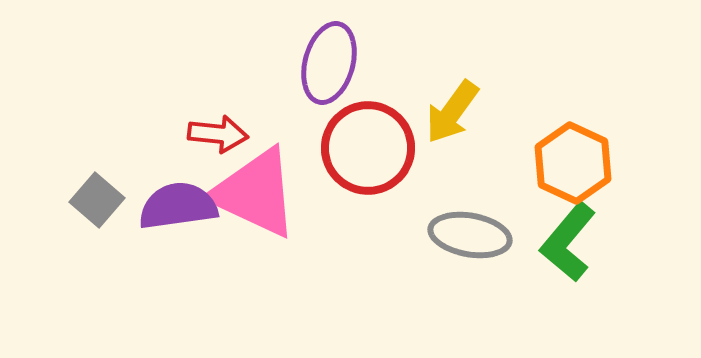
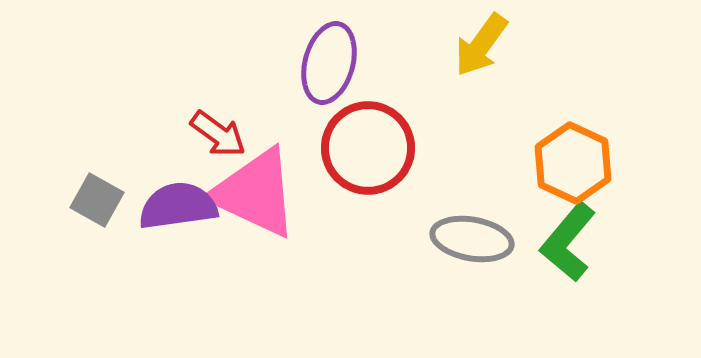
yellow arrow: moved 29 px right, 67 px up
red arrow: rotated 30 degrees clockwise
gray square: rotated 12 degrees counterclockwise
gray ellipse: moved 2 px right, 4 px down
